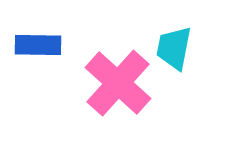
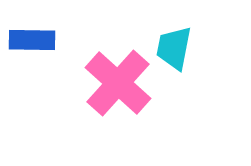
blue rectangle: moved 6 px left, 5 px up
